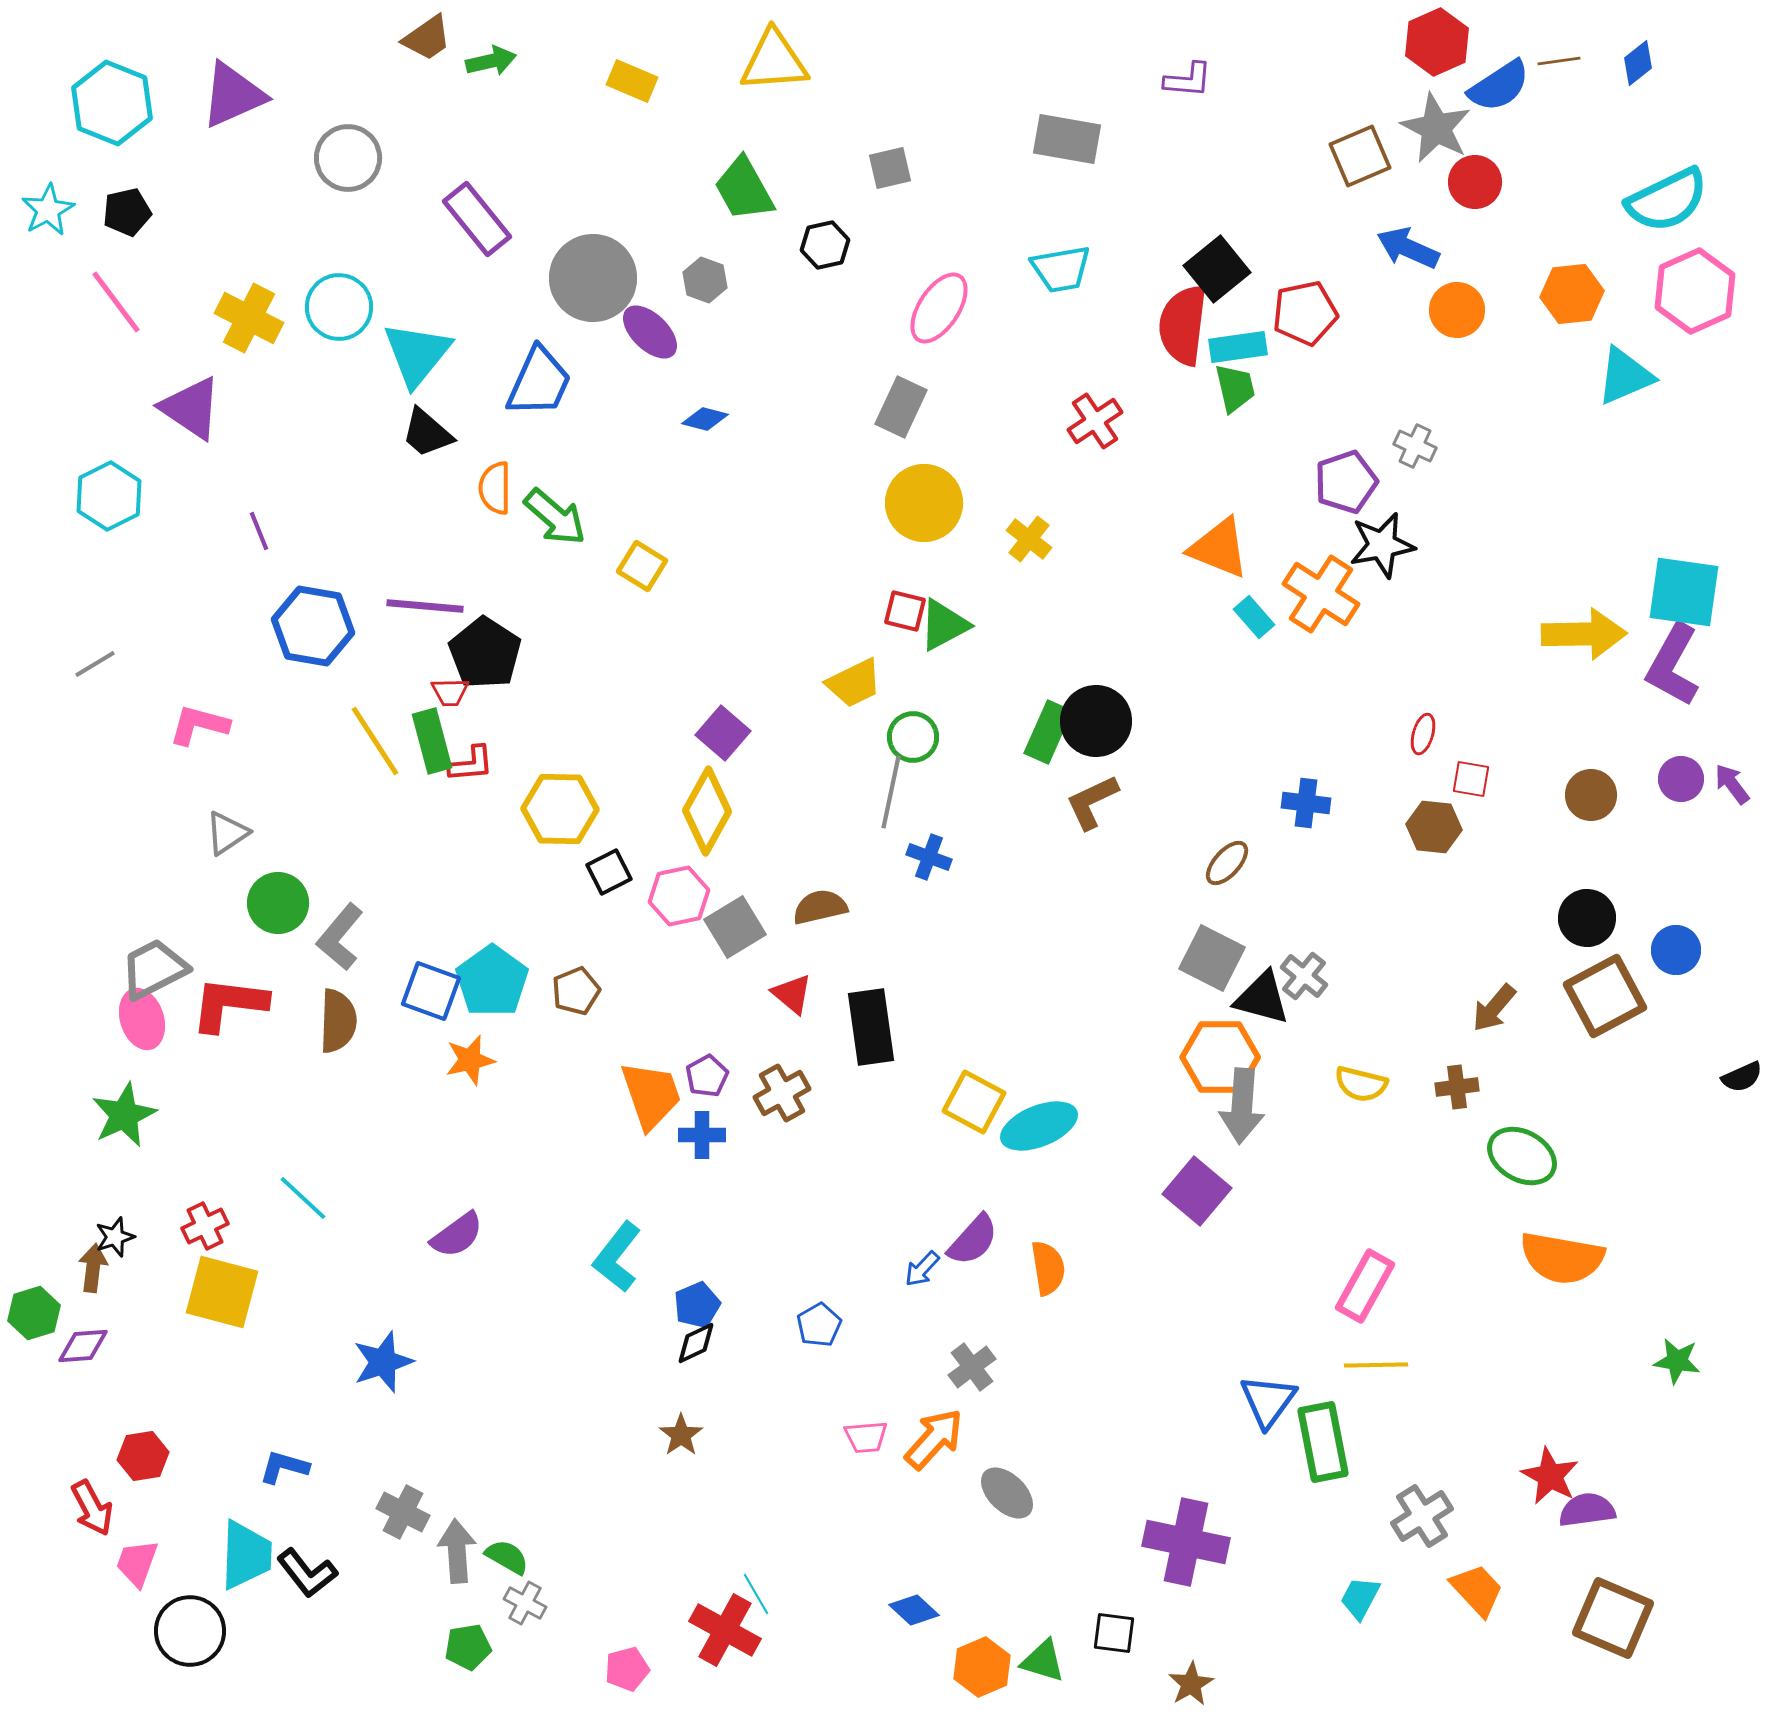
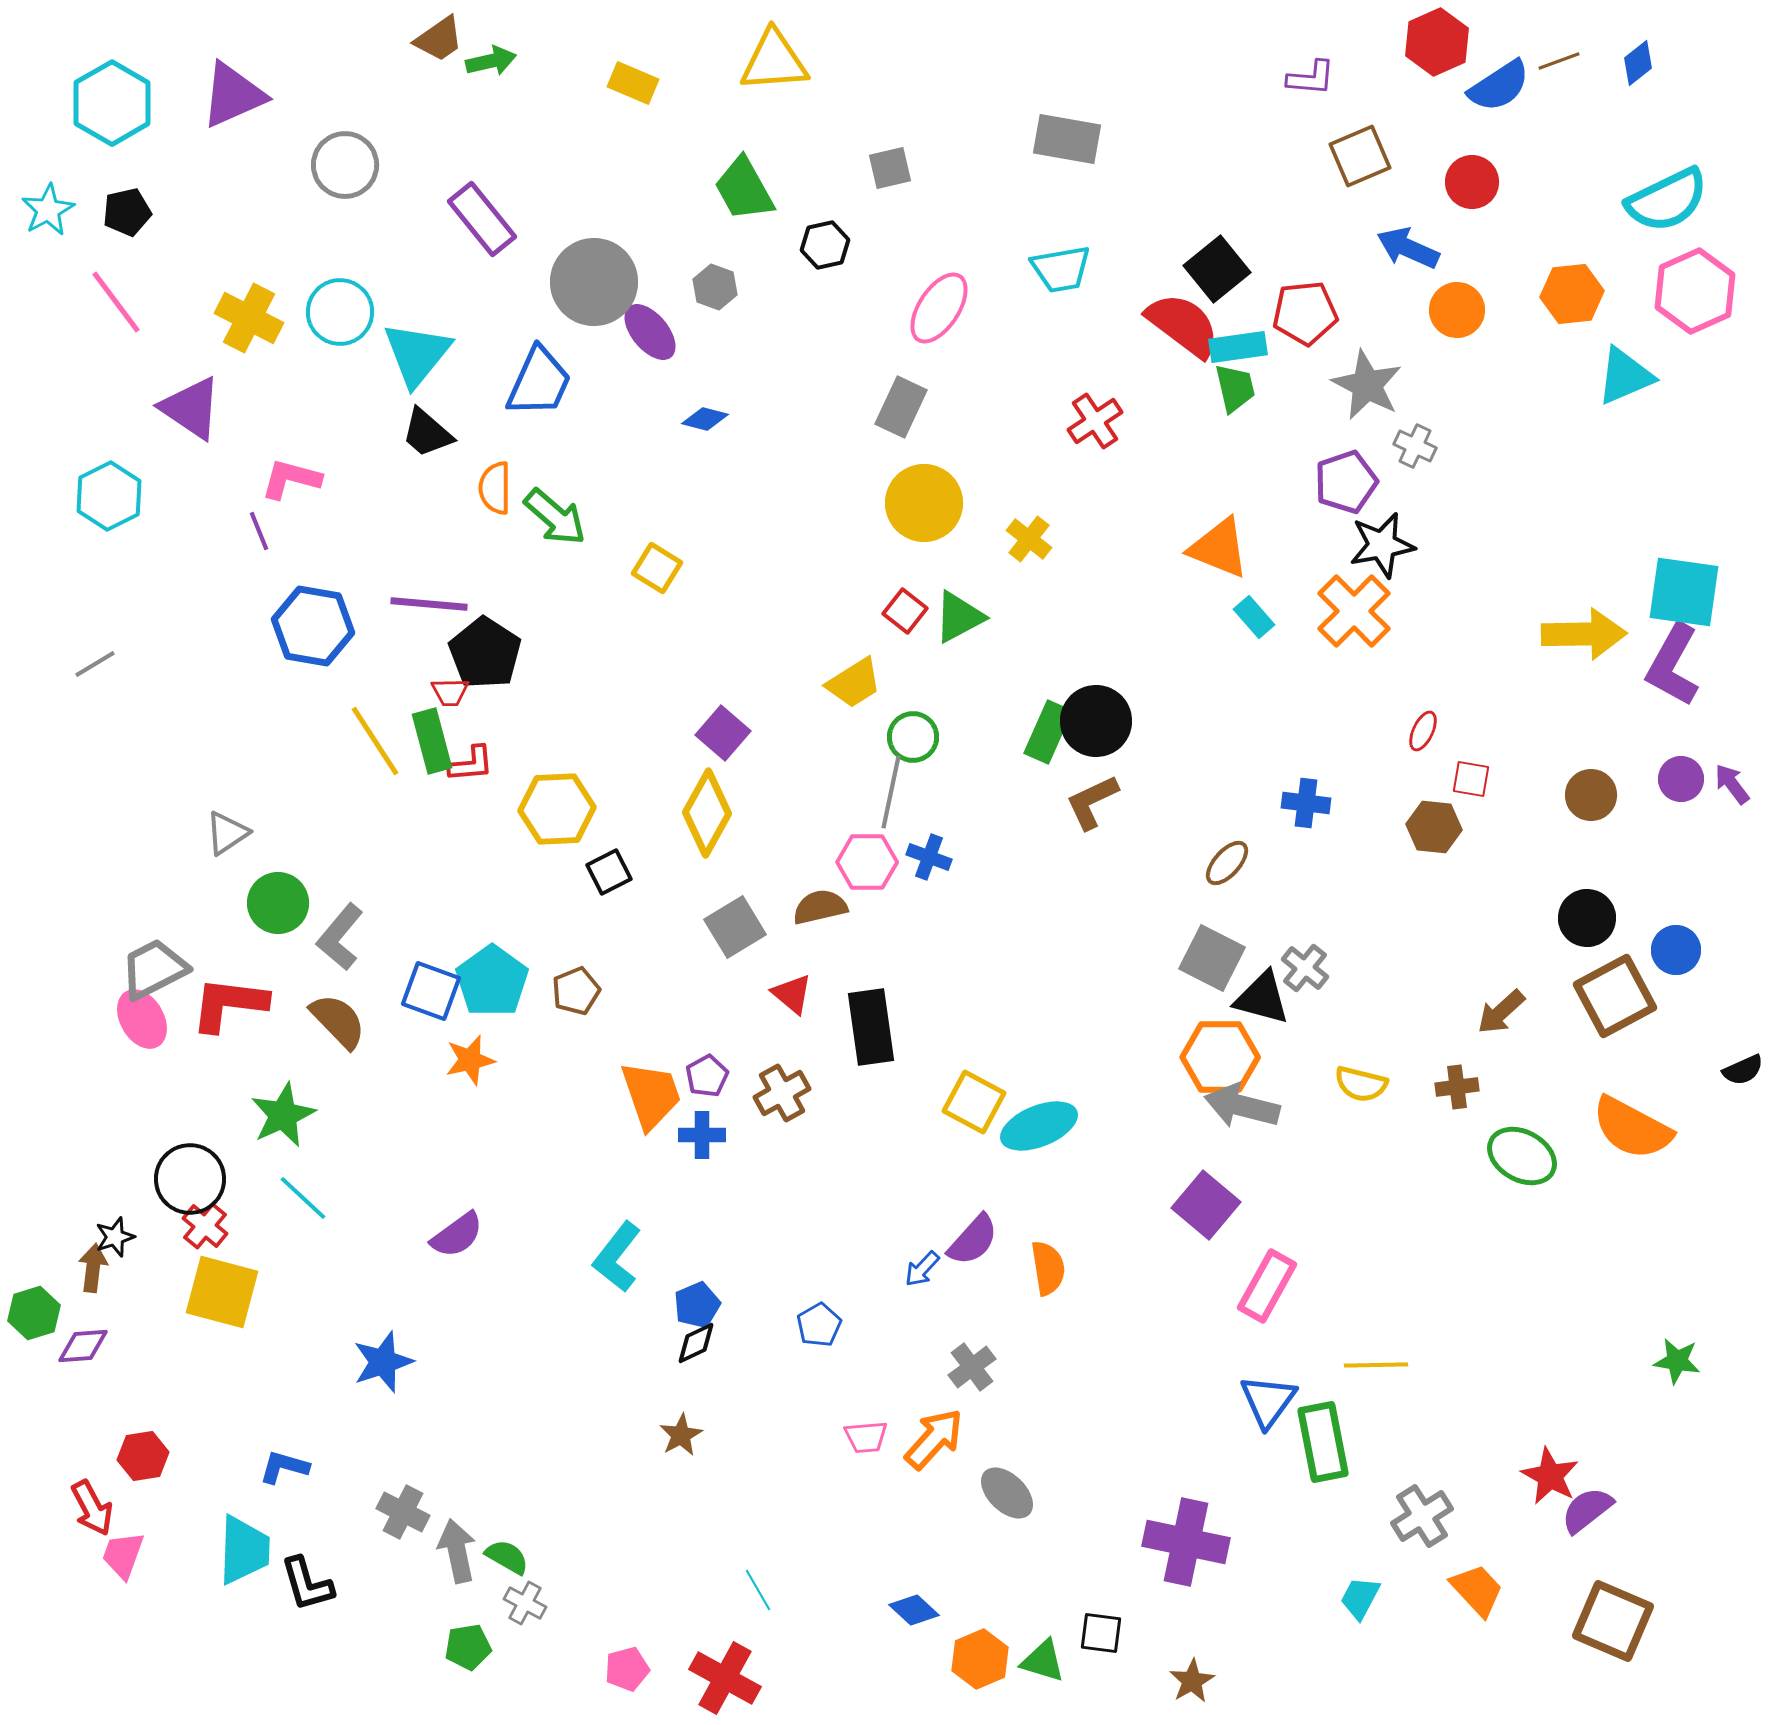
brown trapezoid at (427, 38): moved 12 px right, 1 px down
brown line at (1559, 61): rotated 12 degrees counterclockwise
purple L-shape at (1188, 80): moved 123 px right, 2 px up
yellow rectangle at (632, 81): moved 1 px right, 2 px down
cyan hexagon at (112, 103): rotated 8 degrees clockwise
gray star at (1436, 128): moved 69 px left, 257 px down
gray circle at (348, 158): moved 3 px left, 7 px down
red circle at (1475, 182): moved 3 px left
purple rectangle at (477, 219): moved 5 px right
gray circle at (593, 278): moved 1 px right, 4 px down
gray hexagon at (705, 280): moved 10 px right, 7 px down
cyan circle at (339, 307): moved 1 px right, 5 px down
red pentagon at (1305, 313): rotated 6 degrees clockwise
red semicircle at (1183, 325): rotated 120 degrees clockwise
purple ellipse at (650, 332): rotated 6 degrees clockwise
yellow square at (642, 566): moved 15 px right, 2 px down
orange cross at (1321, 594): moved 33 px right, 17 px down; rotated 12 degrees clockwise
purple line at (425, 606): moved 4 px right, 2 px up
red square at (905, 611): rotated 24 degrees clockwise
green triangle at (944, 625): moved 15 px right, 8 px up
yellow trapezoid at (854, 683): rotated 6 degrees counterclockwise
pink L-shape at (199, 725): moved 92 px right, 246 px up
red ellipse at (1423, 734): moved 3 px up; rotated 9 degrees clockwise
yellow hexagon at (560, 809): moved 3 px left; rotated 4 degrees counterclockwise
yellow diamond at (707, 811): moved 2 px down
pink hexagon at (679, 896): moved 188 px right, 34 px up; rotated 12 degrees clockwise
gray cross at (1304, 976): moved 1 px right, 8 px up
brown square at (1605, 996): moved 10 px right
brown arrow at (1494, 1008): moved 7 px right, 4 px down; rotated 8 degrees clockwise
pink ellipse at (142, 1019): rotated 12 degrees counterclockwise
brown semicircle at (338, 1021): rotated 46 degrees counterclockwise
black semicircle at (1742, 1077): moved 1 px right, 7 px up
gray arrow at (1242, 1106): rotated 100 degrees clockwise
green star at (124, 1115): moved 159 px right
purple square at (1197, 1191): moved 9 px right, 14 px down
red cross at (205, 1226): rotated 24 degrees counterclockwise
orange semicircle at (1562, 1258): moved 70 px right, 130 px up; rotated 18 degrees clockwise
pink rectangle at (1365, 1286): moved 98 px left
brown star at (681, 1435): rotated 6 degrees clockwise
purple semicircle at (1587, 1510): rotated 30 degrees counterclockwise
gray arrow at (457, 1551): rotated 8 degrees counterclockwise
cyan trapezoid at (246, 1555): moved 2 px left, 5 px up
pink trapezoid at (137, 1563): moved 14 px left, 8 px up
black L-shape at (307, 1573): moved 11 px down; rotated 22 degrees clockwise
cyan line at (756, 1594): moved 2 px right, 4 px up
brown square at (1613, 1618): moved 3 px down
red cross at (725, 1630): moved 48 px down
black circle at (190, 1631): moved 452 px up
black square at (1114, 1633): moved 13 px left
orange hexagon at (982, 1667): moved 2 px left, 8 px up
brown star at (1191, 1684): moved 1 px right, 3 px up
